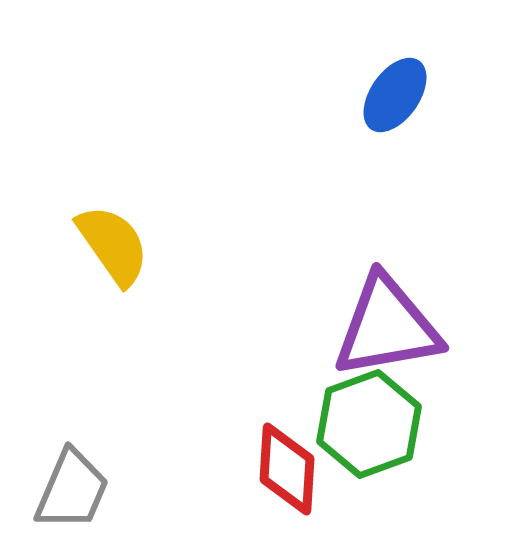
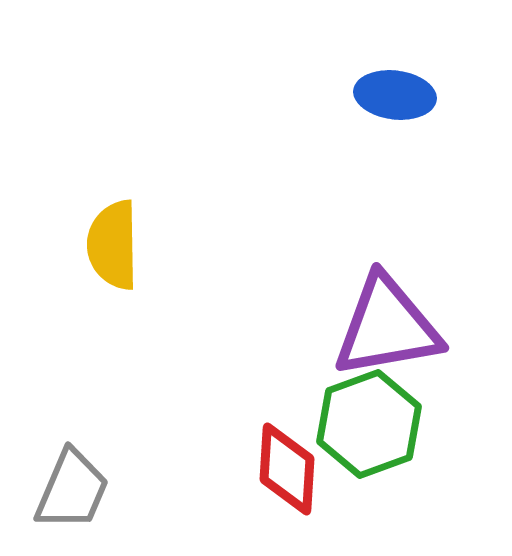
blue ellipse: rotated 62 degrees clockwise
yellow semicircle: rotated 146 degrees counterclockwise
